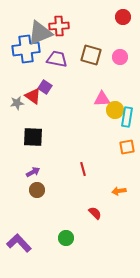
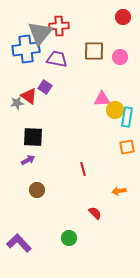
gray triangle: rotated 28 degrees counterclockwise
brown square: moved 3 px right, 4 px up; rotated 15 degrees counterclockwise
red triangle: moved 4 px left
purple arrow: moved 5 px left, 12 px up
green circle: moved 3 px right
